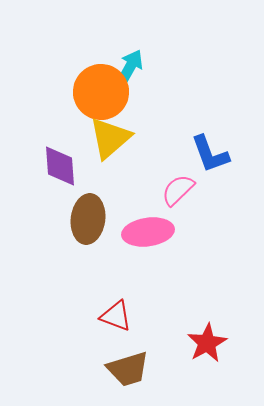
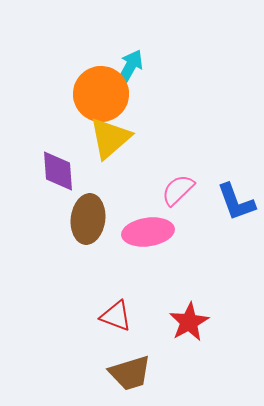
orange circle: moved 2 px down
blue L-shape: moved 26 px right, 48 px down
purple diamond: moved 2 px left, 5 px down
red star: moved 18 px left, 21 px up
brown trapezoid: moved 2 px right, 4 px down
